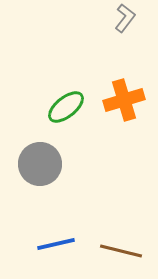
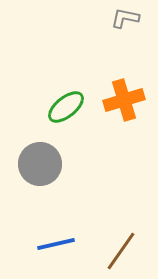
gray L-shape: rotated 116 degrees counterclockwise
brown line: rotated 69 degrees counterclockwise
